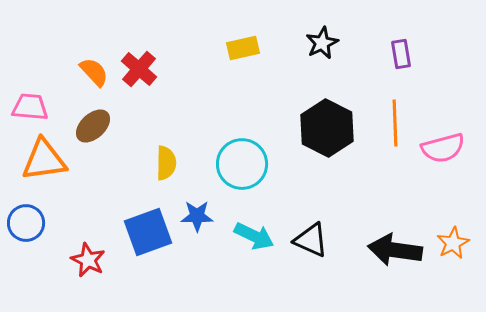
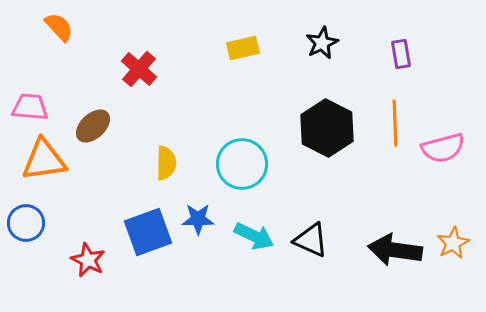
orange semicircle: moved 35 px left, 45 px up
blue star: moved 1 px right, 3 px down
